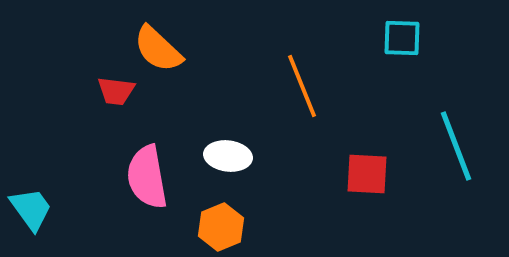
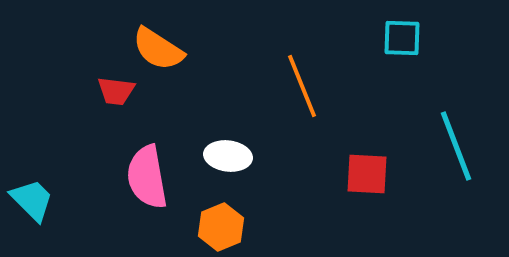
orange semicircle: rotated 10 degrees counterclockwise
cyan trapezoid: moved 1 px right, 9 px up; rotated 9 degrees counterclockwise
